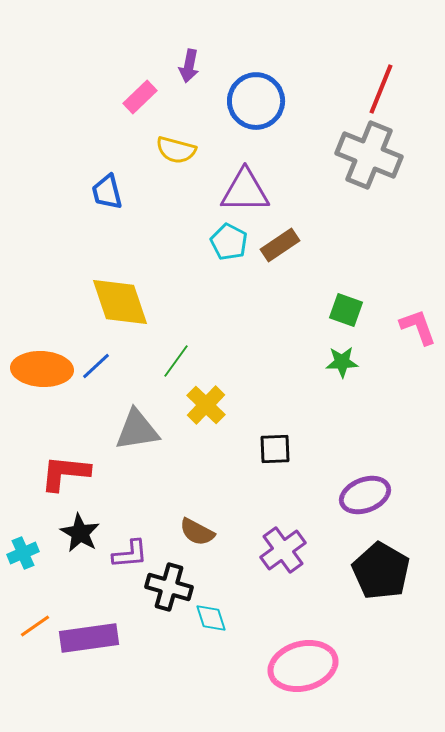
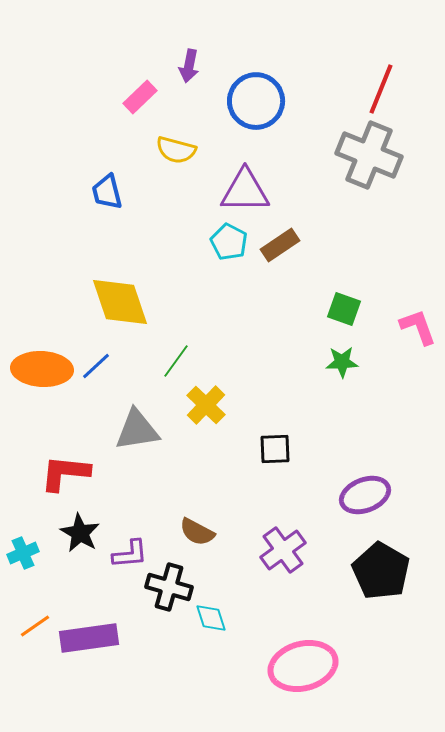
green square: moved 2 px left, 1 px up
